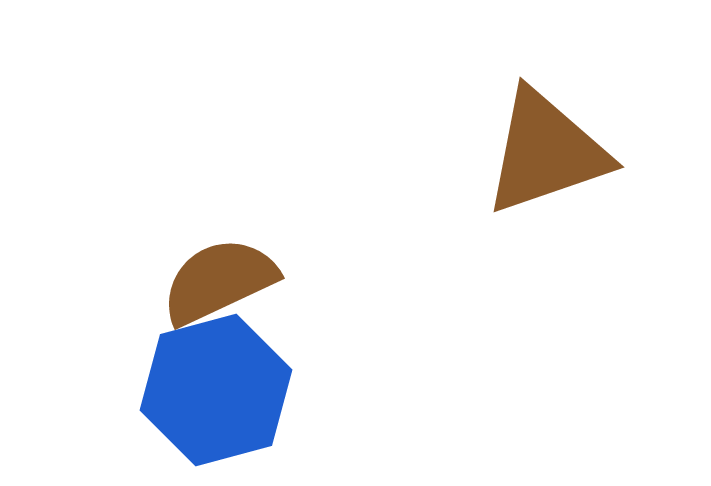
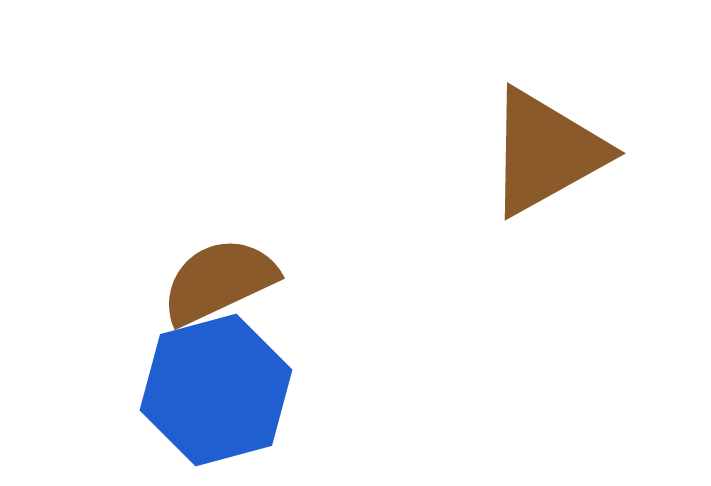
brown triangle: rotated 10 degrees counterclockwise
